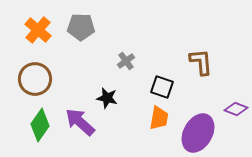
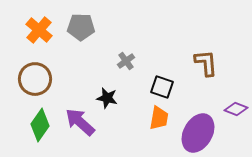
orange cross: moved 1 px right
brown L-shape: moved 5 px right, 1 px down
